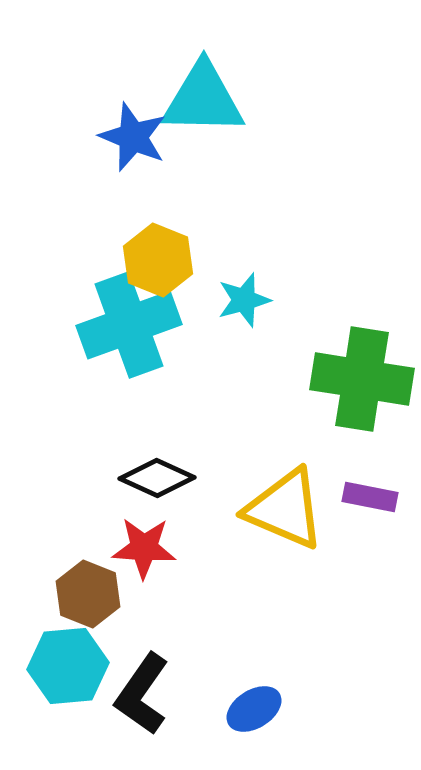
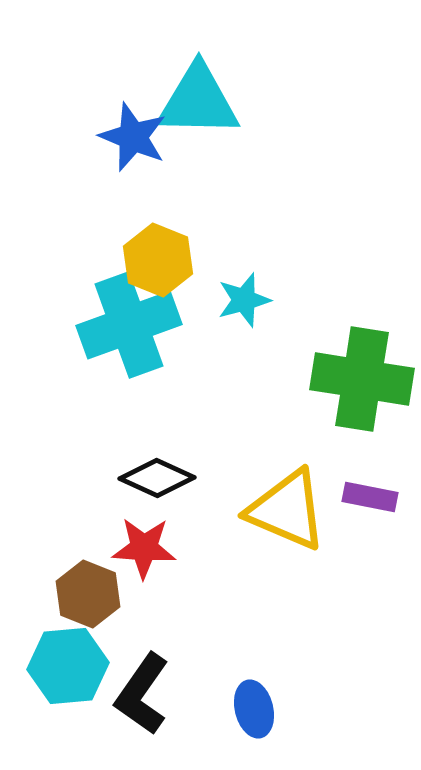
cyan triangle: moved 5 px left, 2 px down
yellow triangle: moved 2 px right, 1 px down
blue ellipse: rotated 72 degrees counterclockwise
